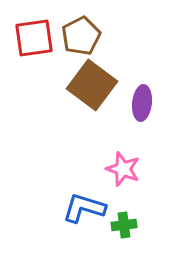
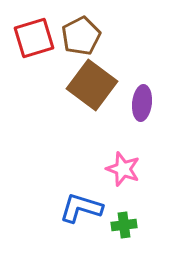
red square: rotated 9 degrees counterclockwise
blue L-shape: moved 3 px left
